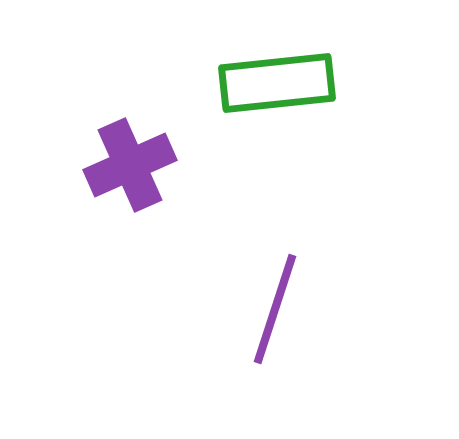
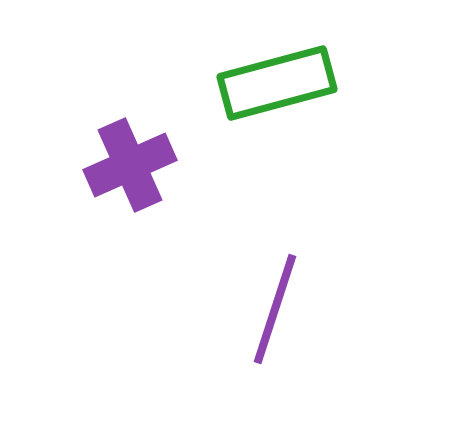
green rectangle: rotated 9 degrees counterclockwise
